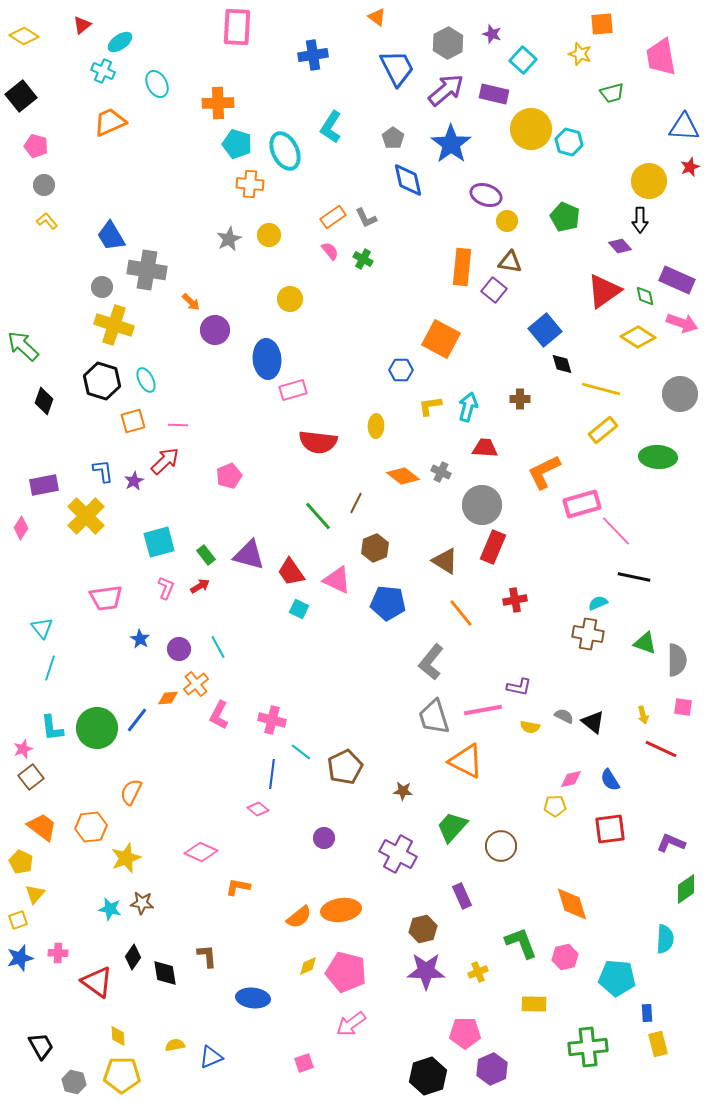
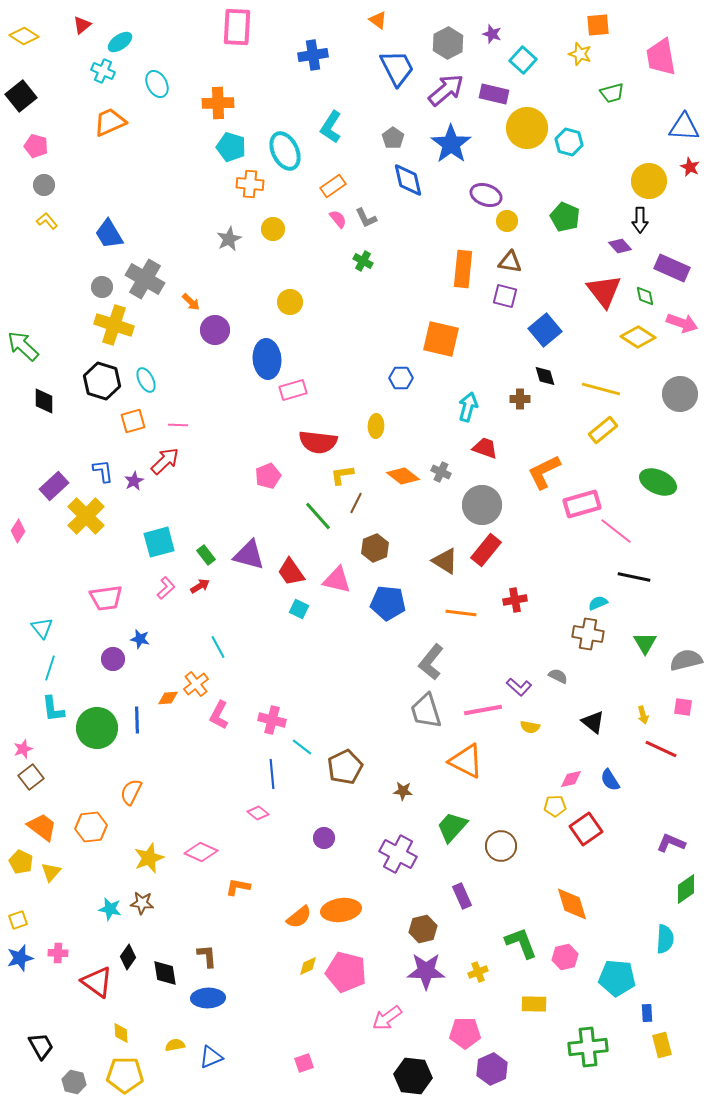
orange triangle at (377, 17): moved 1 px right, 3 px down
orange square at (602, 24): moved 4 px left, 1 px down
yellow circle at (531, 129): moved 4 px left, 1 px up
cyan pentagon at (237, 144): moved 6 px left, 3 px down
red star at (690, 167): rotated 24 degrees counterclockwise
orange rectangle at (333, 217): moved 31 px up
yellow circle at (269, 235): moved 4 px right, 6 px up
blue trapezoid at (111, 236): moved 2 px left, 2 px up
pink semicircle at (330, 251): moved 8 px right, 32 px up
green cross at (363, 259): moved 2 px down
orange rectangle at (462, 267): moved 1 px right, 2 px down
gray cross at (147, 270): moved 2 px left, 9 px down; rotated 21 degrees clockwise
purple rectangle at (677, 280): moved 5 px left, 12 px up
purple square at (494, 290): moved 11 px right, 6 px down; rotated 25 degrees counterclockwise
red triangle at (604, 291): rotated 33 degrees counterclockwise
yellow circle at (290, 299): moved 3 px down
orange square at (441, 339): rotated 15 degrees counterclockwise
black diamond at (562, 364): moved 17 px left, 12 px down
blue hexagon at (401, 370): moved 8 px down
black diamond at (44, 401): rotated 20 degrees counterclockwise
yellow L-shape at (430, 406): moved 88 px left, 69 px down
red trapezoid at (485, 448): rotated 16 degrees clockwise
green ellipse at (658, 457): moved 25 px down; rotated 21 degrees clockwise
pink pentagon at (229, 476): moved 39 px right
purple rectangle at (44, 485): moved 10 px right, 1 px down; rotated 32 degrees counterclockwise
pink diamond at (21, 528): moved 3 px left, 3 px down
pink line at (616, 531): rotated 8 degrees counterclockwise
red rectangle at (493, 547): moved 7 px left, 3 px down; rotated 16 degrees clockwise
pink triangle at (337, 580): rotated 12 degrees counterclockwise
pink L-shape at (166, 588): rotated 25 degrees clockwise
orange line at (461, 613): rotated 44 degrees counterclockwise
blue star at (140, 639): rotated 18 degrees counterclockwise
green triangle at (645, 643): rotated 40 degrees clockwise
purple circle at (179, 649): moved 66 px left, 10 px down
gray semicircle at (677, 660): moved 9 px right; rotated 104 degrees counterclockwise
purple L-shape at (519, 687): rotated 30 degrees clockwise
gray semicircle at (564, 716): moved 6 px left, 40 px up
gray trapezoid at (434, 717): moved 8 px left, 6 px up
blue line at (137, 720): rotated 40 degrees counterclockwise
cyan L-shape at (52, 728): moved 1 px right, 19 px up
cyan line at (301, 752): moved 1 px right, 5 px up
blue line at (272, 774): rotated 12 degrees counterclockwise
pink diamond at (258, 809): moved 4 px down
red square at (610, 829): moved 24 px left; rotated 28 degrees counterclockwise
yellow star at (126, 858): moved 23 px right
yellow triangle at (35, 894): moved 16 px right, 22 px up
black diamond at (133, 957): moved 5 px left
blue ellipse at (253, 998): moved 45 px left; rotated 8 degrees counterclockwise
pink arrow at (351, 1024): moved 36 px right, 6 px up
yellow diamond at (118, 1036): moved 3 px right, 3 px up
yellow rectangle at (658, 1044): moved 4 px right, 1 px down
yellow pentagon at (122, 1075): moved 3 px right
black hexagon at (428, 1076): moved 15 px left; rotated 24 degrees clockwise
